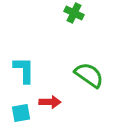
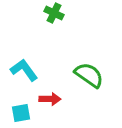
green cross: moved 20 px left
cyan L-shape: rotated 36 degrees counterclockwise
red arrow: moved 3 px up
